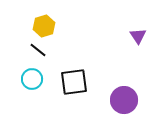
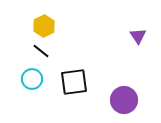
yellow hexagon: rotated 10 degrees counterclockwise
black line: moved 3 px right, 1 px down
